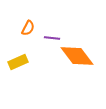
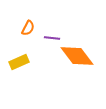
yellow rectangle: moved 1 px right
